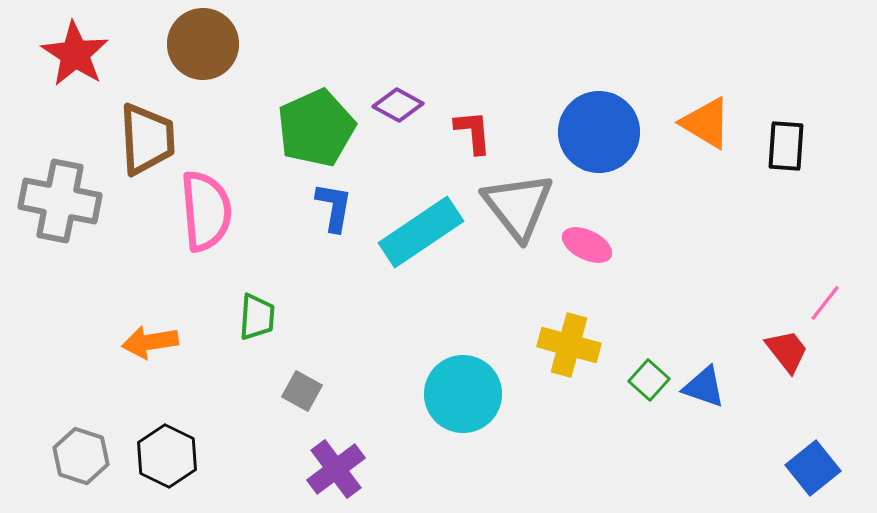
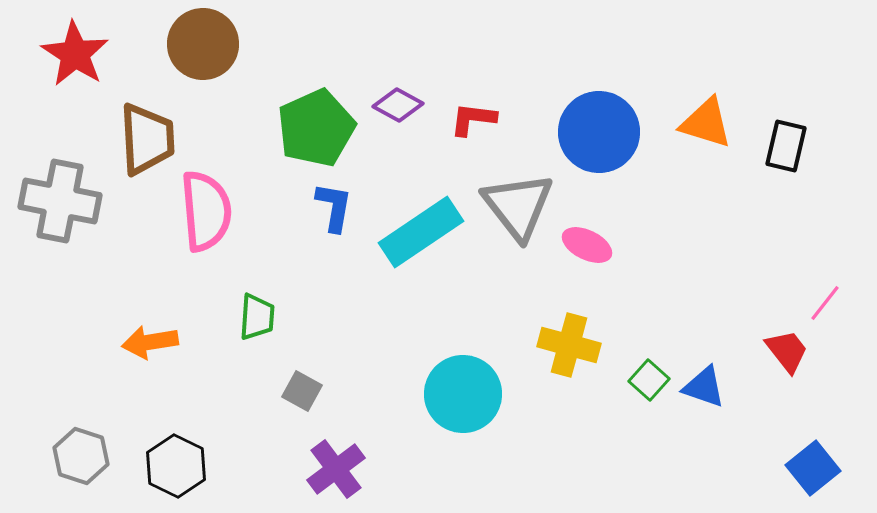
orange triangle: rotated 14 degrees counterclockwise
red L-shape: moved 13 px up; rotated 78 degrees counterclockwise
black rectangle: rotated 9 degrees clockwise
black hexagon: moved 9 px right, 10 px down
